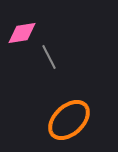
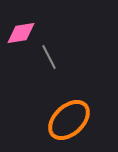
pink diamond: moved 1 px left
